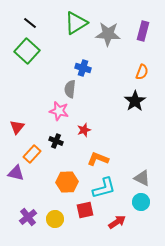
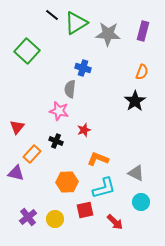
black line: moved 22 px right, 8 px up
gray triangle: moved 6 px left, 5 px up
red arrow: moved 2 px left; rotated 78 degrees clockwise
